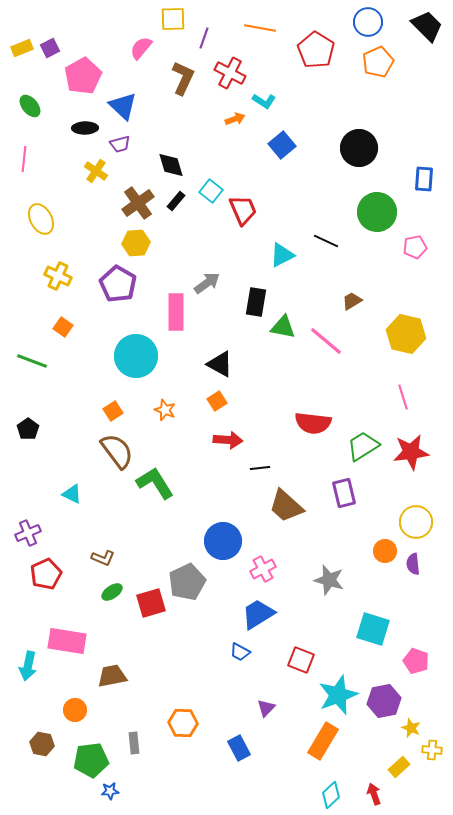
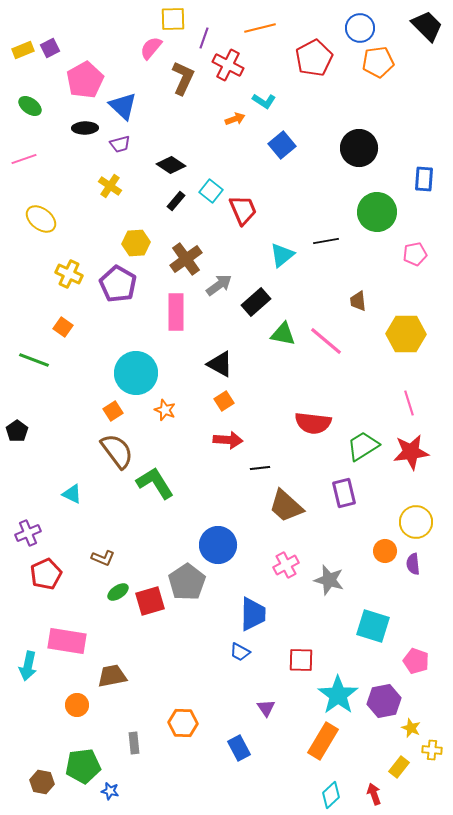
blue circle at (368, 22): moved 8 px left, 6 px down
orange line at (260, 28): rotated 24 degrees counterclockwise
yellow rectangle at (22, 48): moved 1 px right, 2 px down
pink semicircle at (141, 48): moved 10 px right
red pentagon at (316, 50): moved 2 px left, 8 px down; rotated 12 degrees clockwise
orange pentagon at (378, 62): rotated 16 degrees clockwise
red cross at (230, 73): moved 2 px left, 8 px up
pink pentagon at (83, 76): moved 2 px right, 4 px down
green ellipse at (30, 106): rotated 15 degrees counterclockwise
pink line at (24, 159): rotated 65 degrees clockwise
black diamond at (171, 165): rotated 40 degrees counterclockwise
yellow cross at (96, 171): moved 14 px right, 15 px down
brown cross at (138, 203): moved 48 px right, 56 px down
yellow ellipse at (41, 219): rotated 24 degrees counterclockwise
black line at (326, 241): rotated 35 degrees counterclockwise
pink pentagon at (415, 247): moved 7 px down
cyan triangle at (282, 255): rotated 12 degrees counterclockwise
yellow cross at (58, 276): moved 11 px right, 2 px up
gray arrow at (207, 283): moved 12 px right, 2 px down
brown trapezoid at (352, 301): moved 6 px right; rotated 65 degrees counterclockwise
black rectangle at (256, 302): rotated 40 degrees clockwise
green triangle at (283, 327): moved 7 px down
yellow hexagon at (406, 334): rotated 12 degrees counterclockwise
cyan circle at (136, 356): moved 17 px down
green line at (32, 361): moved 2 px right, 1 px up
pink line at (403, 397): moved 6 px right, 6 px down
orange square at (217, 401): moved 7 px right
black pentagon at (28, 429): moved 11 px left, 2 px down
blue circle at (223, 541): moved 5 px left, 4 px down
pink cross at (263, 569): moved 23 px right, 4 px up
gray pentagon at (187, 582): rotated 9 degrees counterclockwise
green ellipse at (112, 592): moved 6 px right
red square at (151, 603): moved 1 px left, 2 px up
blue trapezoid at (258, 614): moved 5 px left; rotated 123 degrees clockwise
cyan square at (373, 629): moved 3 px up
red square at (301, 660): rotated 20 degrees counterclockwise
cyan star at (338, 695): rotated 15 degrees counterclockwise
purple triangle at (266, 708): rotated 18 degrees counterclockwise
orange circle at (75, 710): moved 2 px right, 5 px up
brown hexagon at (42, 744): moved 38 px down
green pentagon at (91, 760): moved 8 px left, 6 px down
yellow rectangle at (399, 767): rotated 10 degrees counterclockwise
blue star at (110, 791): rotated 18 degrees clockwise
